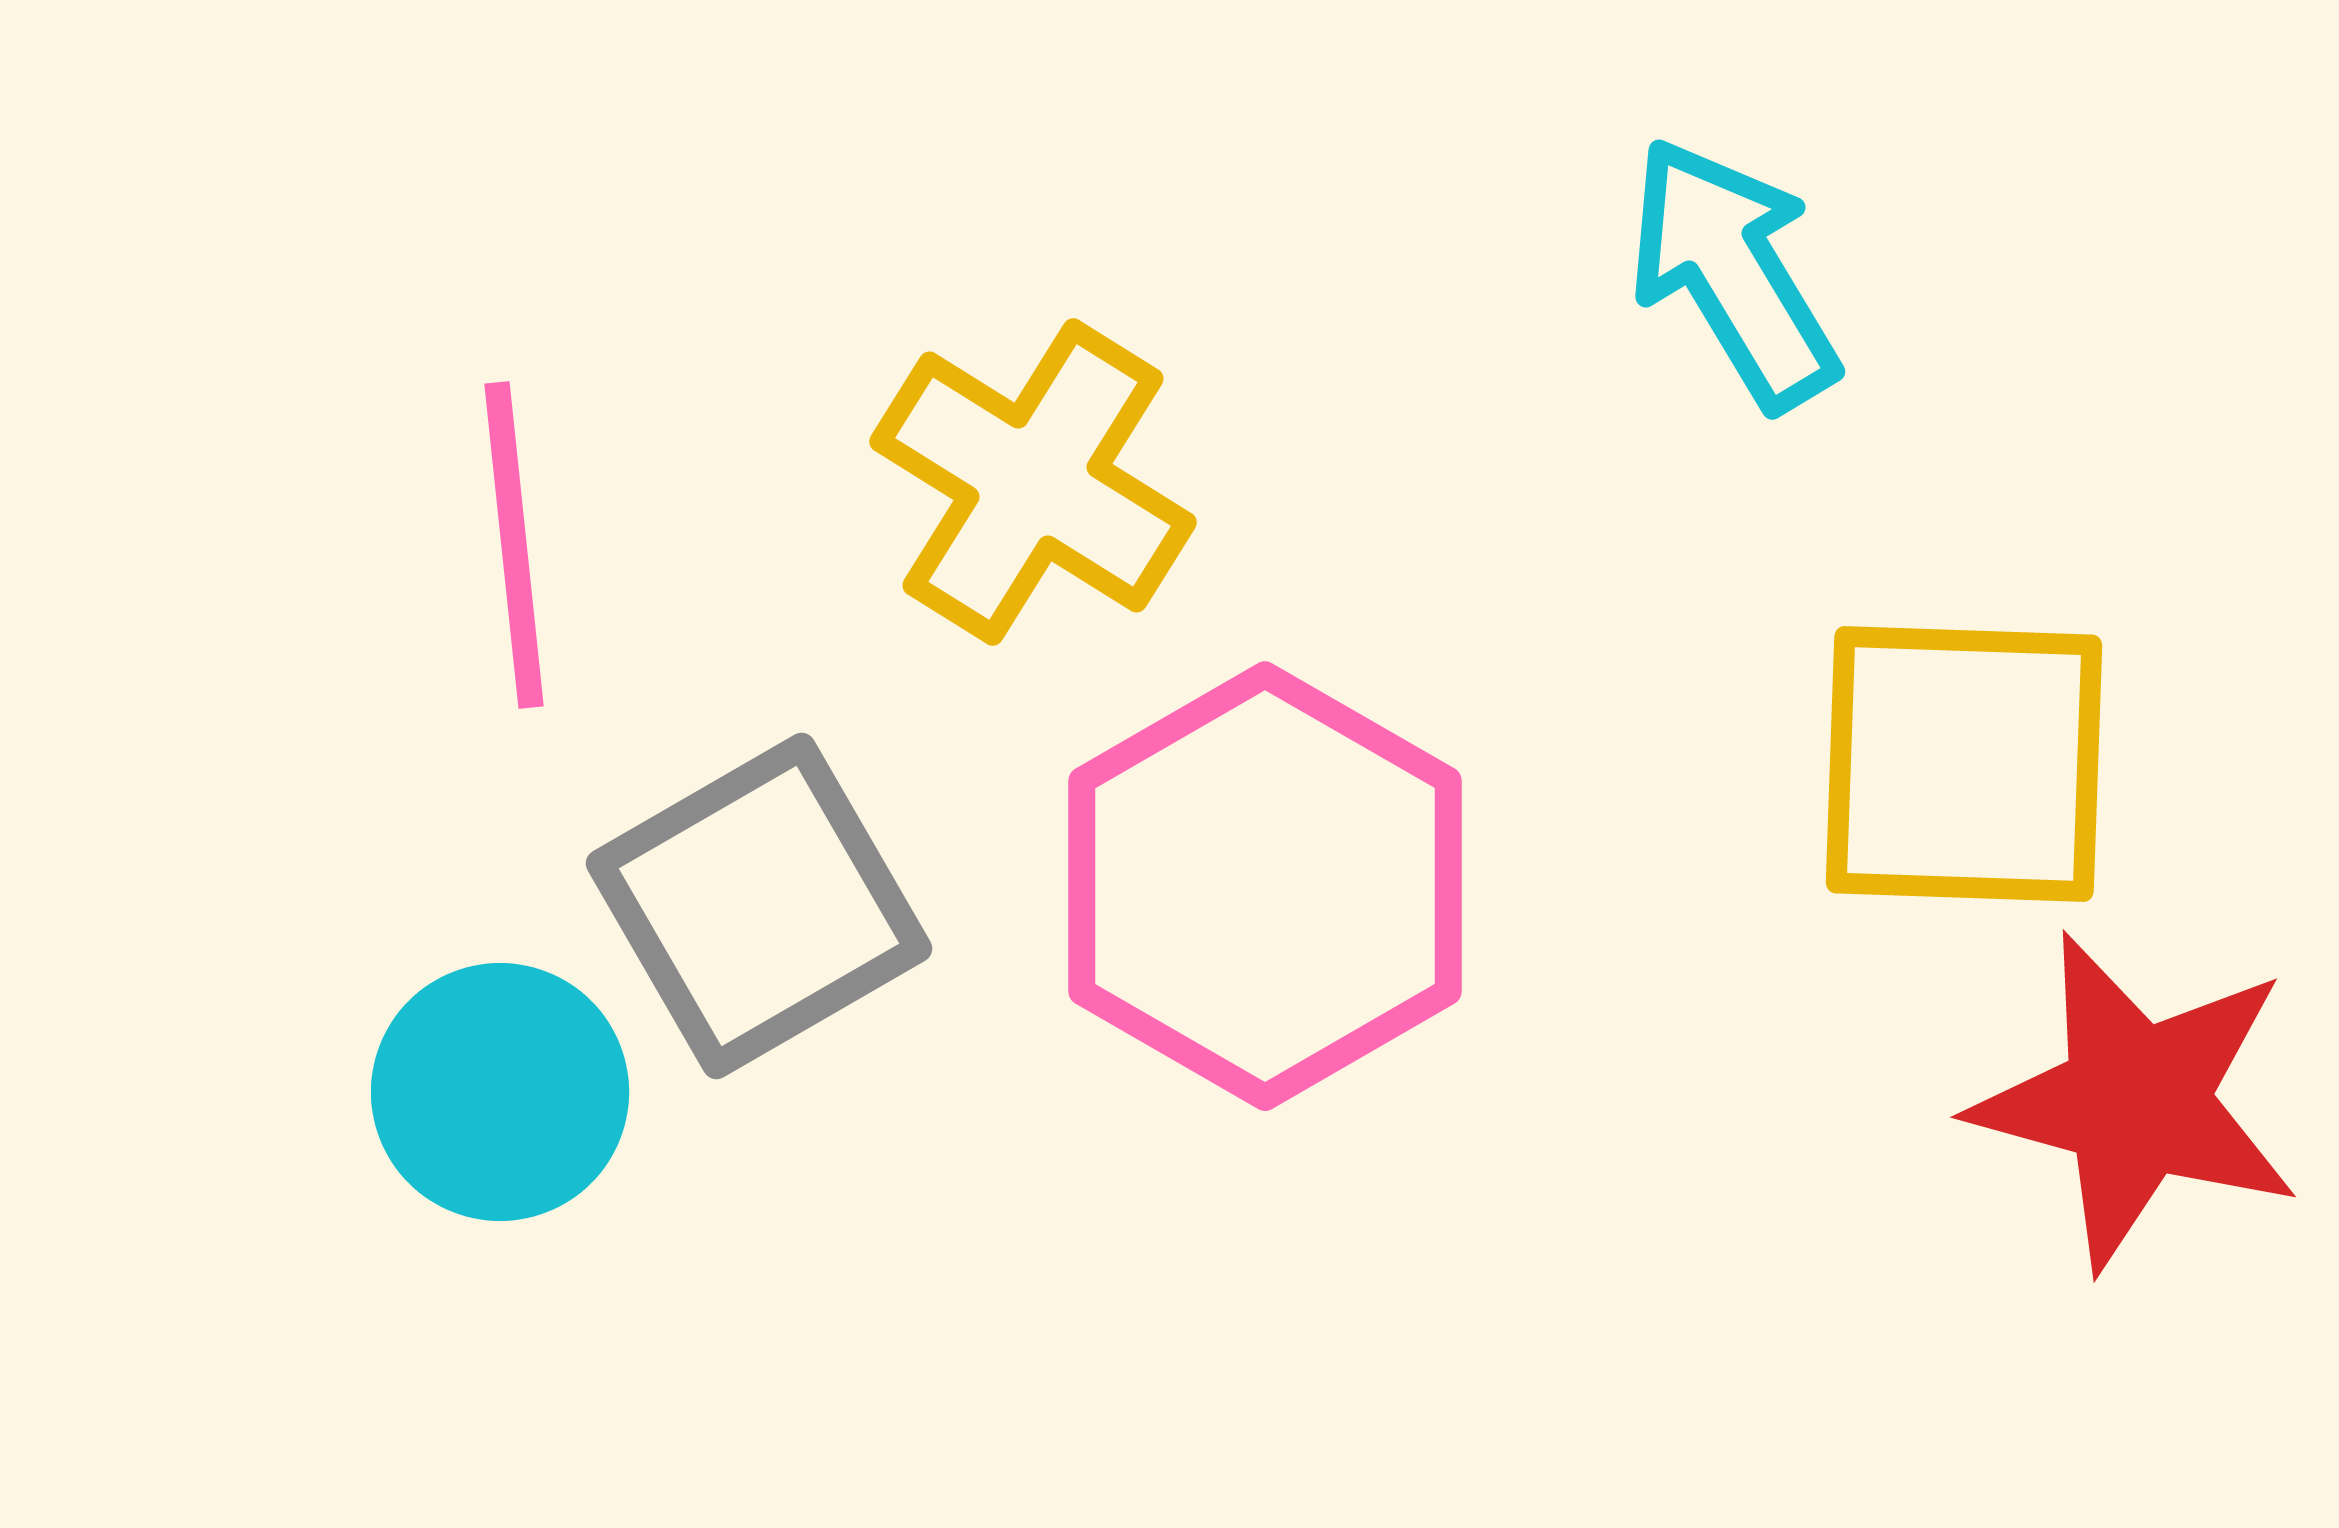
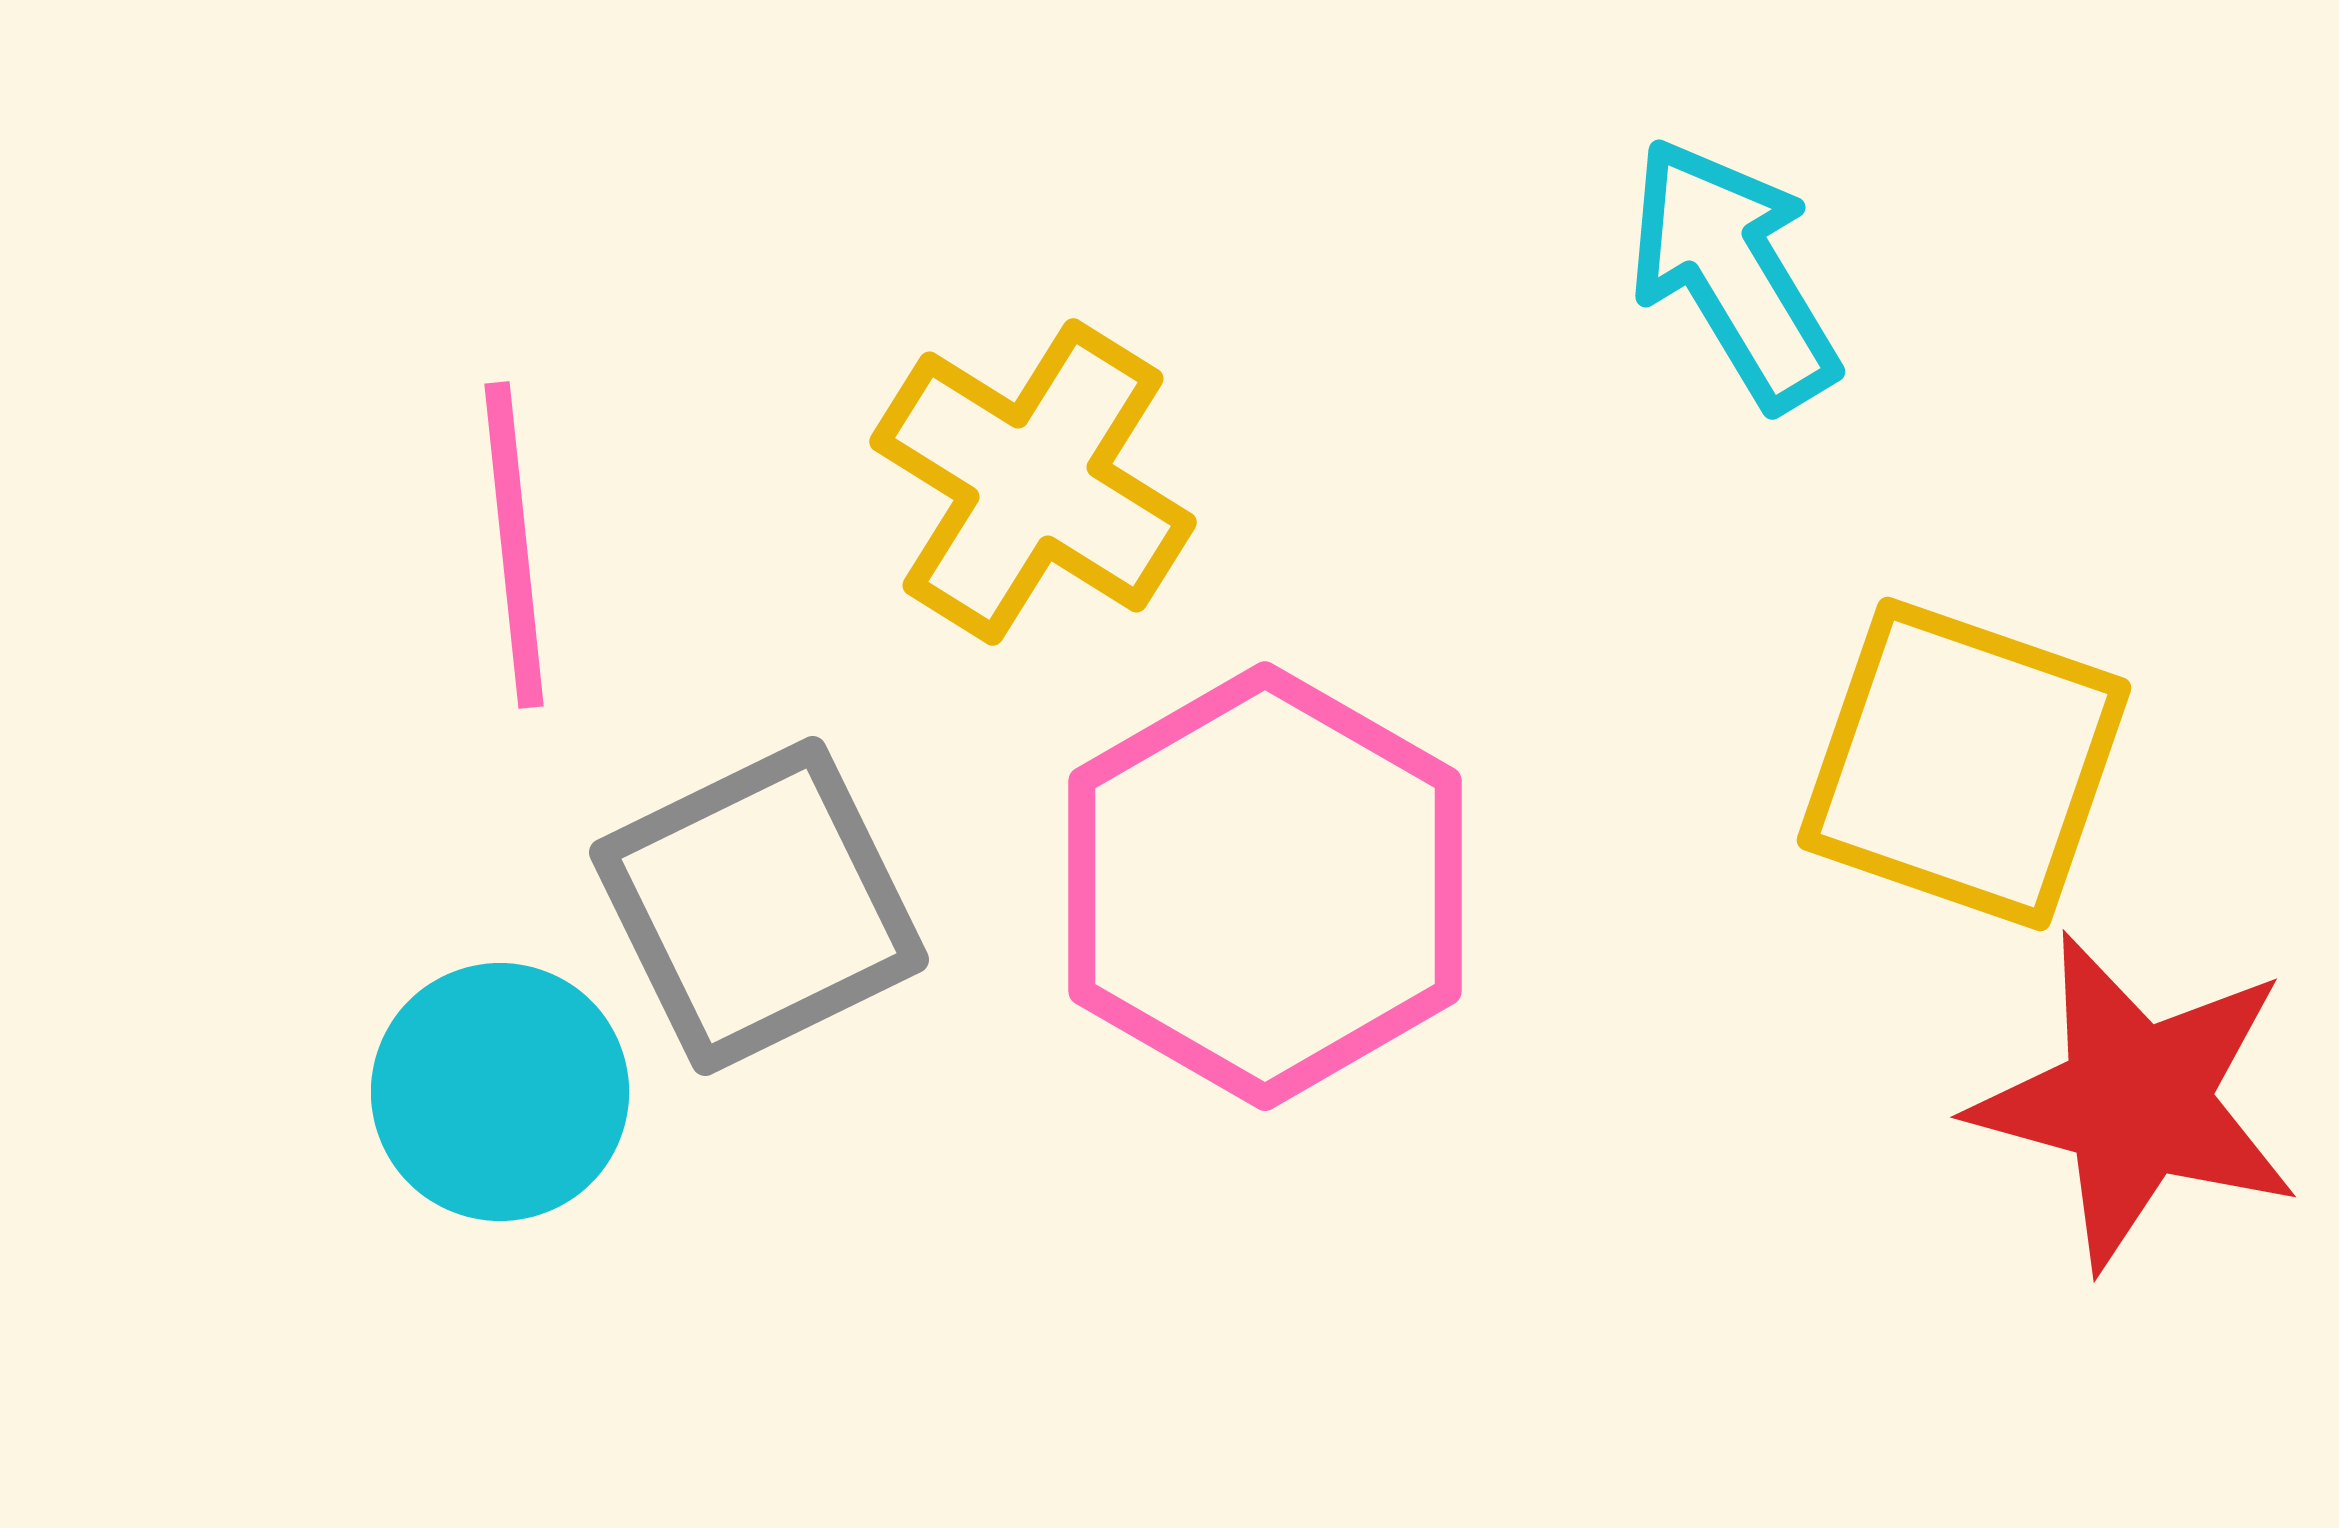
yellow square: rotated 17 degrees clockwise
gray square: rotated 4 degrees clockwise
